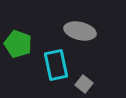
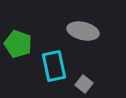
gray ellipse: moved 3 px right
cyan rectangle: moved 2 px left, 1 px down
